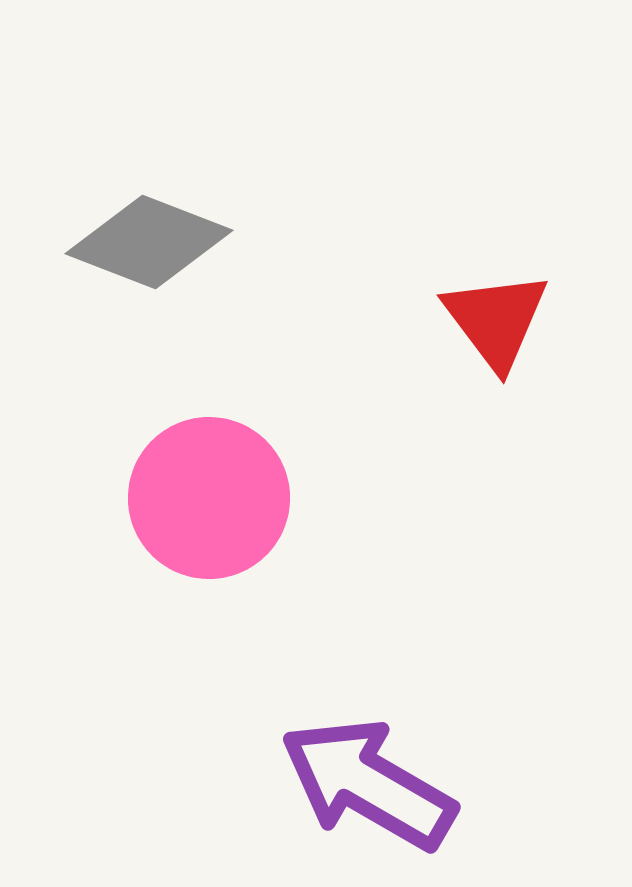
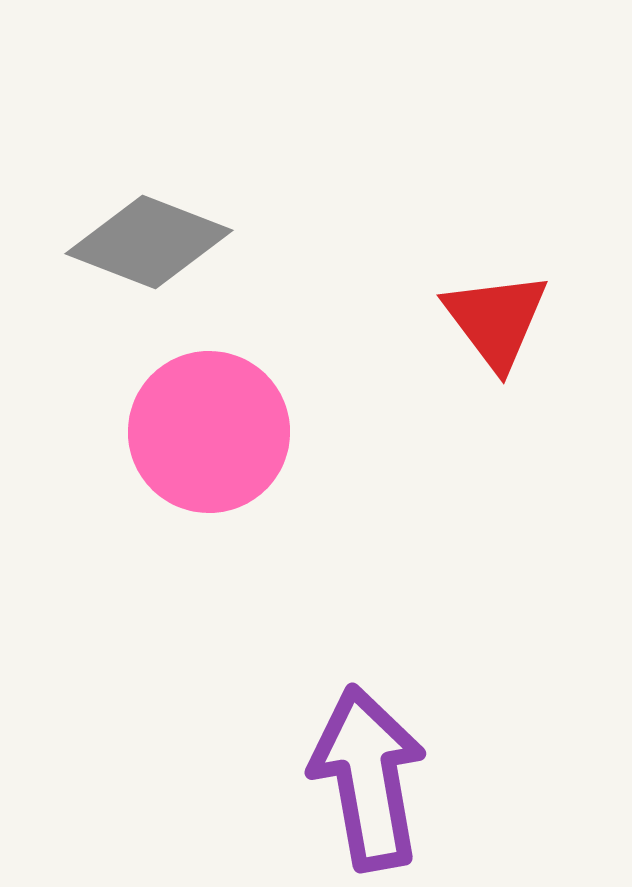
pink circle: moved 66 px up
purple arrow: moved 6 px up; rotated 50 degrees clockwise
